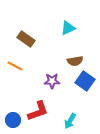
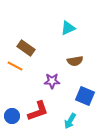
brown rectangle: moved 9 px down
blue square: moved 15 px down; rotated 12 degrees counterclockwise
blue circle: moved 1 px left, 4 px up
